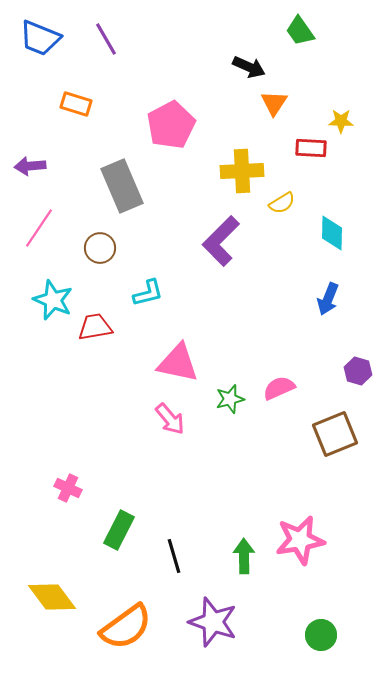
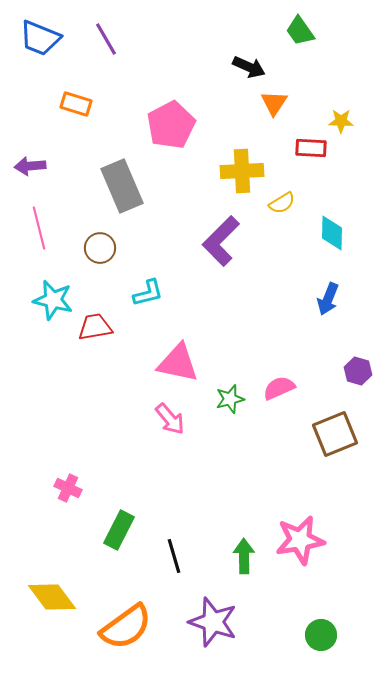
pink line: rotated 48 degrees counterclockwise
cyan star: rotated 9 degrees counterclockwise
